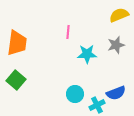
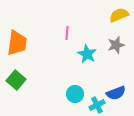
pink line: moved 1 px left, 1 px down
cyan star: rotated 30 degrees clockwise
